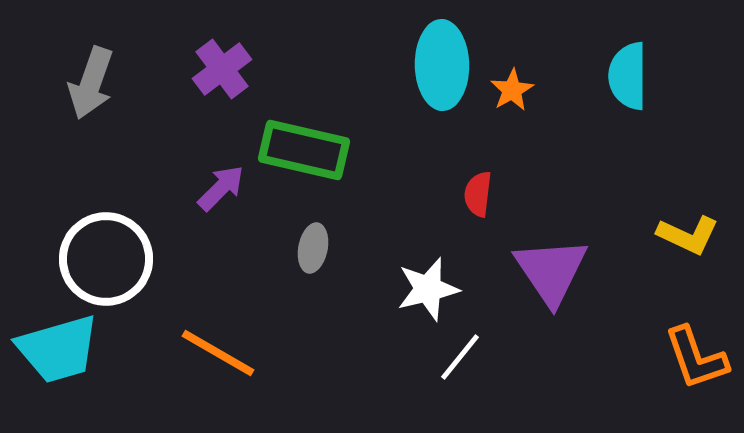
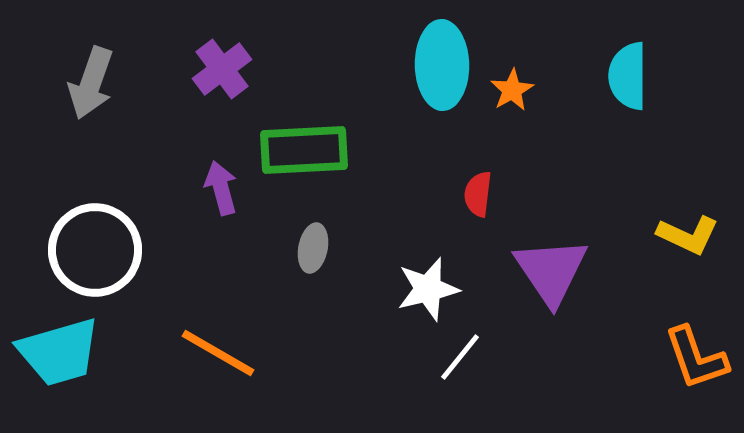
green rectangle: rotated 16 degrees counterclockwise
purple arrow: rotated 60 degrees counterclockwise
white circle: moved 11 px left, 9 px up
cyan trapezoid: moved 1 px right, 3 px down
